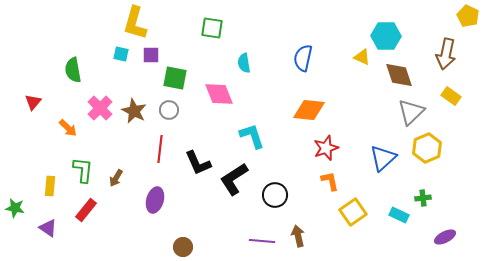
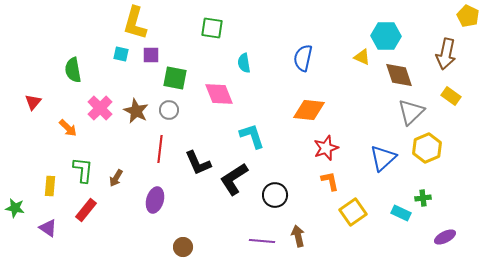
brown star at (134, 111): moved 2 px right
cyan rectangle at (399, 215): moved 2 px right, 2 px up
